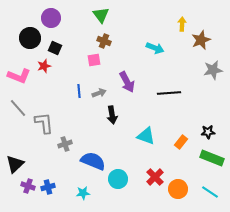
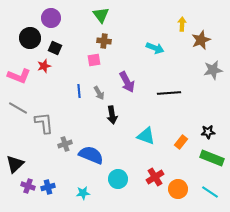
brown cross: rotated 16 degrees counterclockwise
gray arrow: rotated 80 degrees clockwise
gray line: rotated 18 degrees counterclockwise
blue semicircle: moved 2 px left, 6 px up
red cross: rotated 12 degrees clockwise
